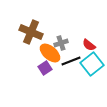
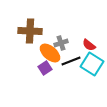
brown cross: moved 1 px left, 1 px up; rotated 20 degrees counterclockwise
cyan square: rotated 20 degrees counterclockwise
